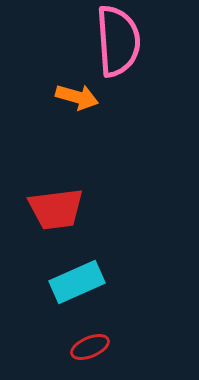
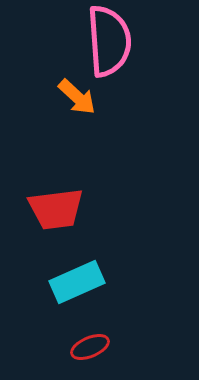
pink semicircle: moved 9 px left
orange arrow: rotated 27 degrees clockwise
